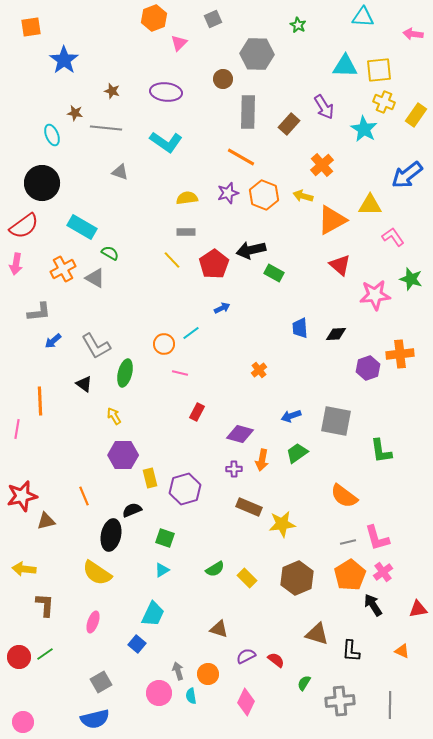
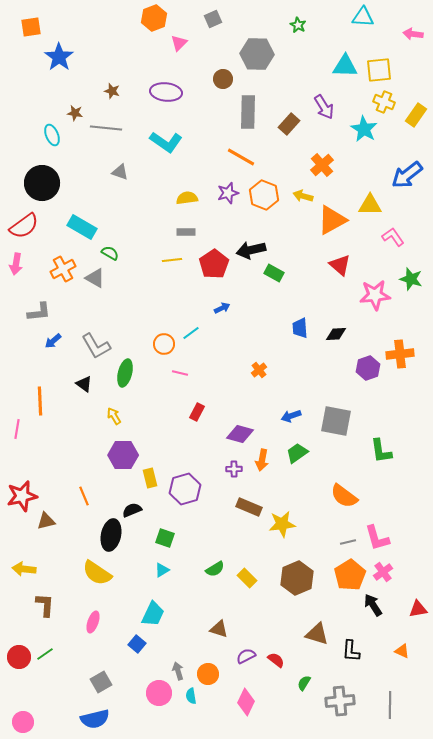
blue star at (64, 60): moved 5 px left, 3 px up
yellow line at (172, 260): rotated 54 degrees counterclockwise
